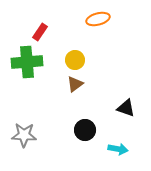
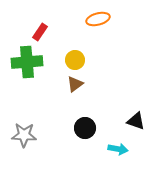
black triangle: moved 10 px right, 13 px down
black circle: moved 2 px up
